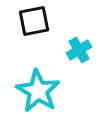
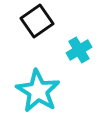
black square: moved 3 px right; rotated 24 degrees counterclockwise
